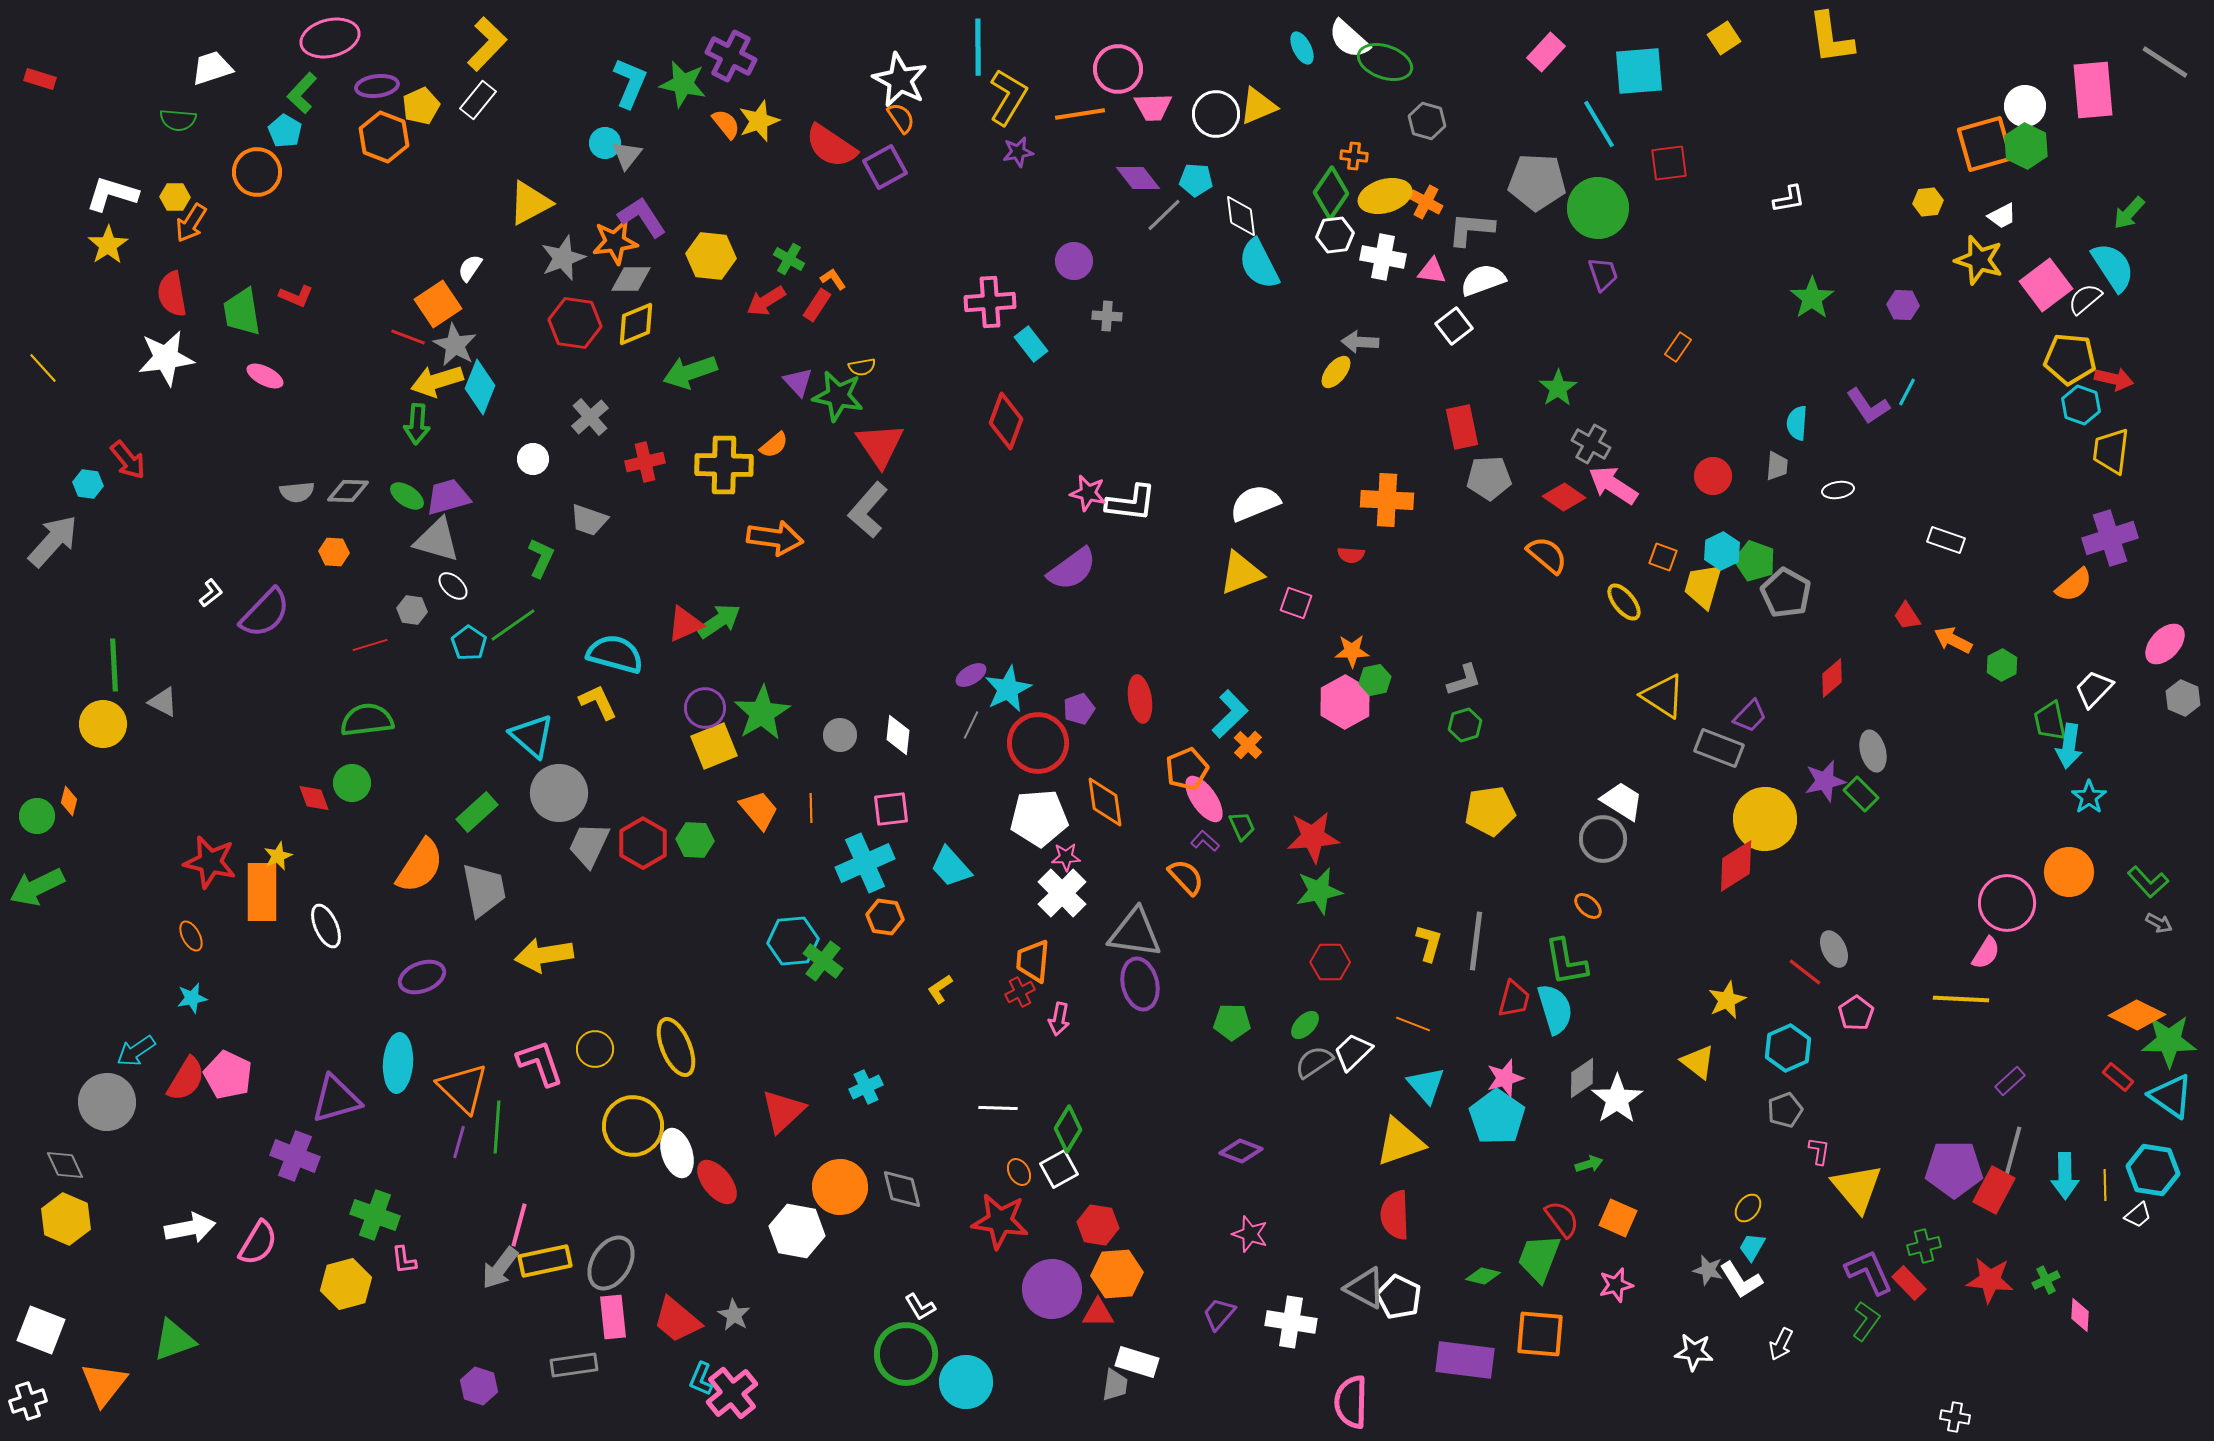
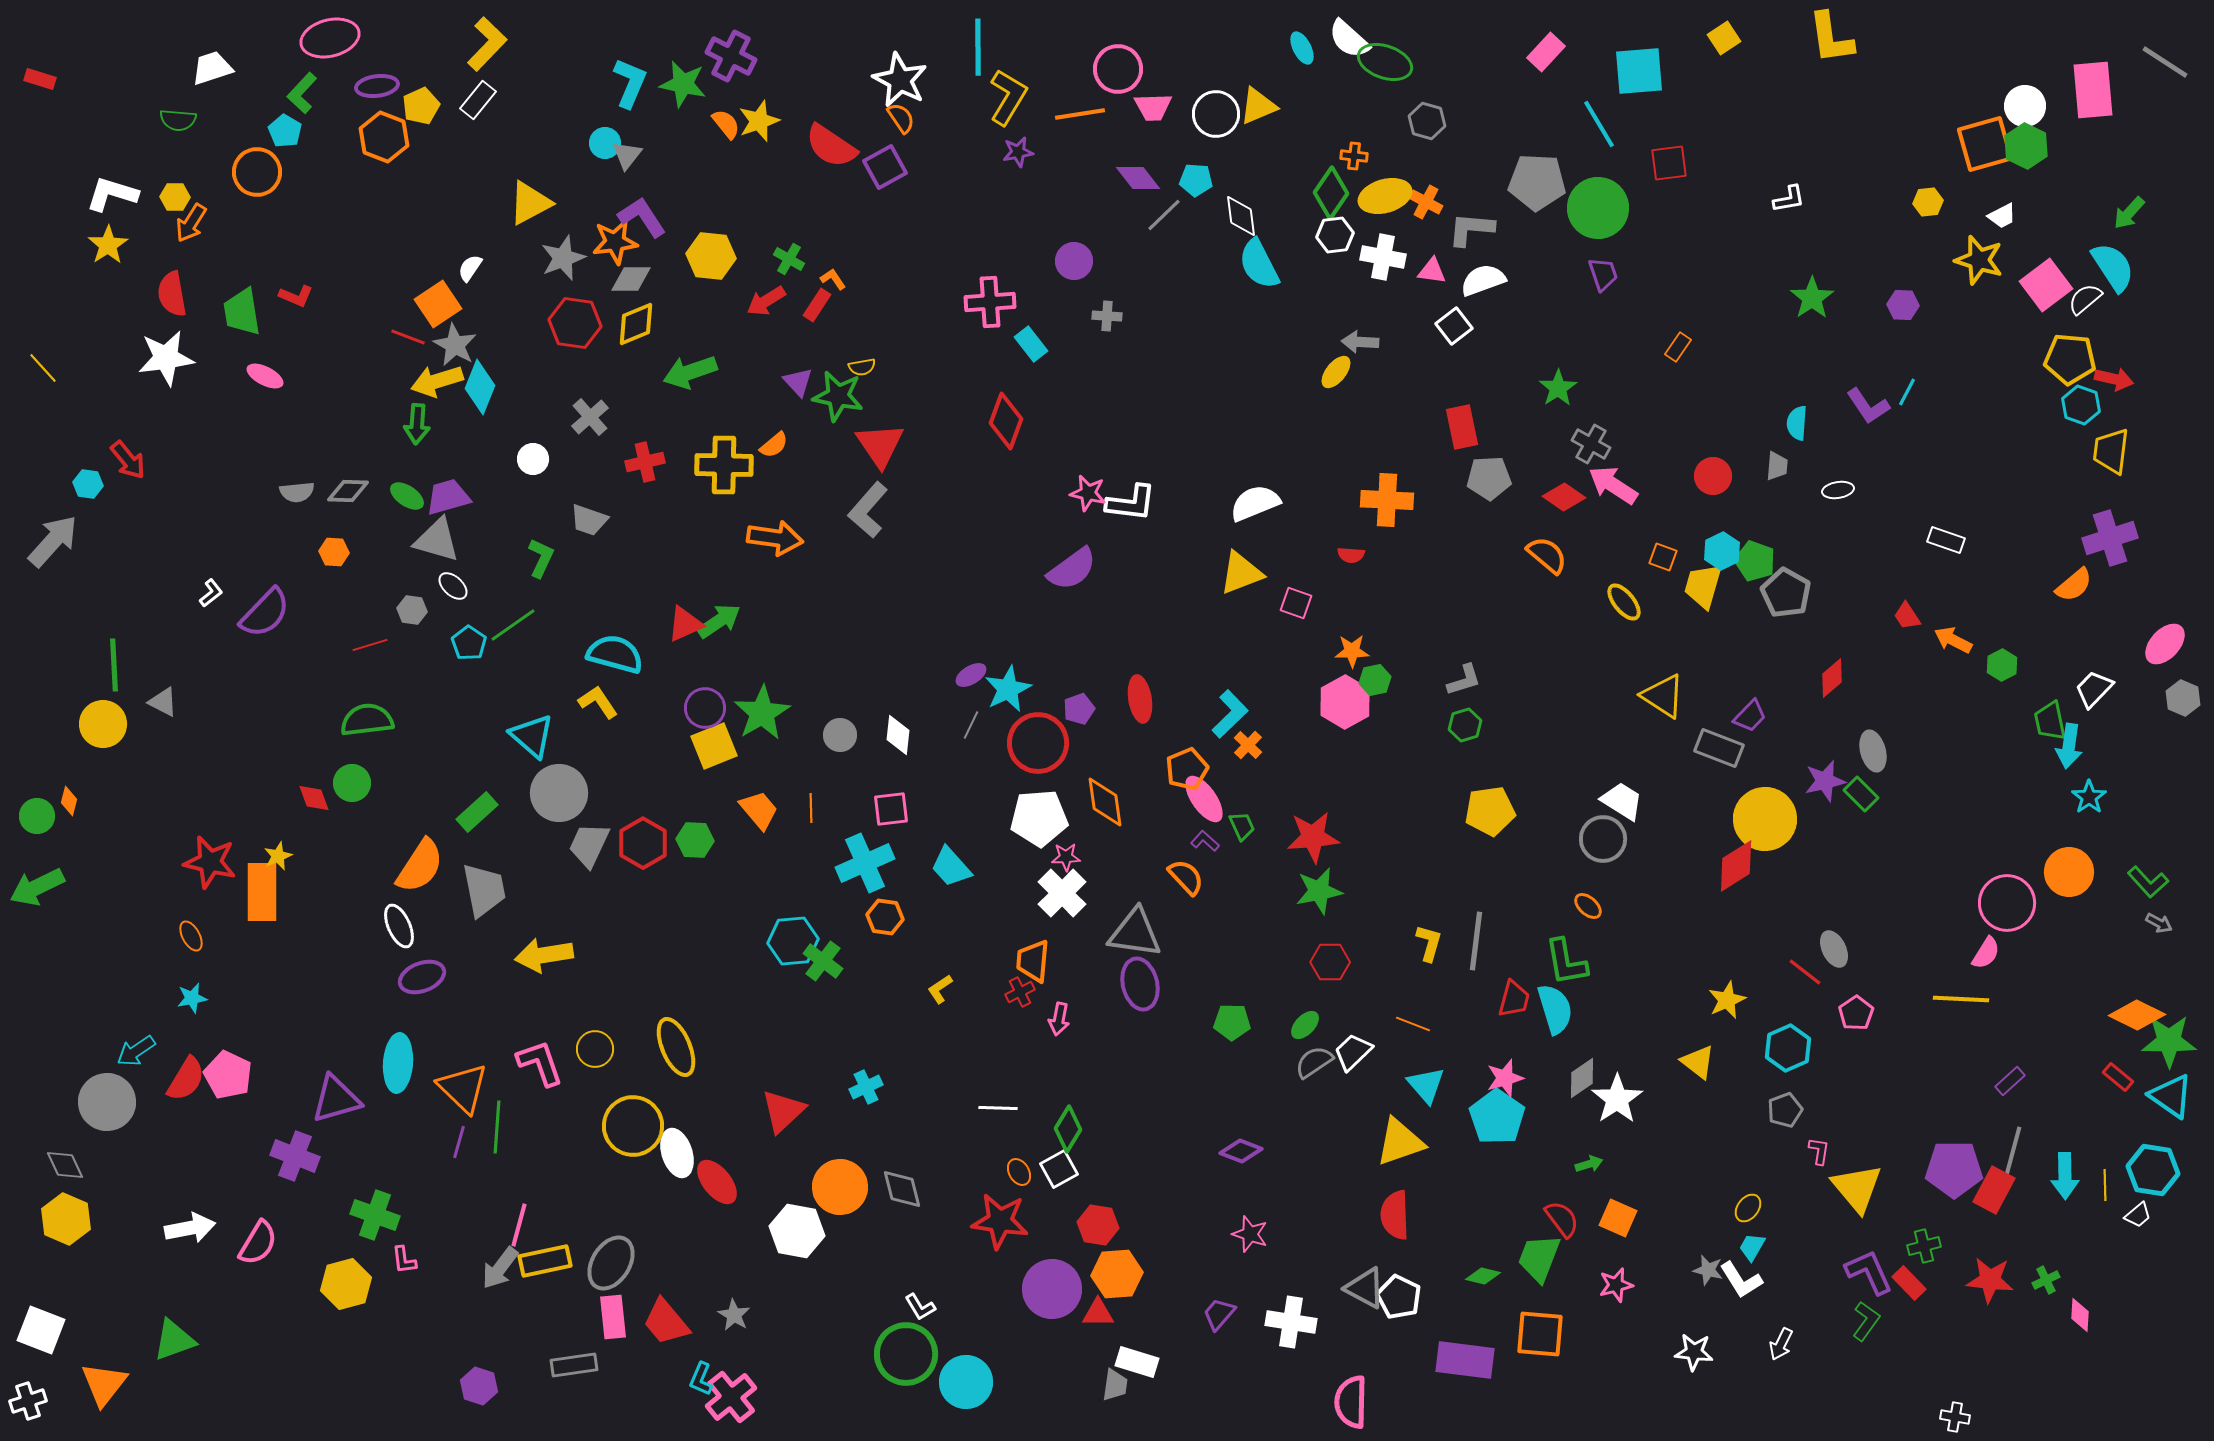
yellow L-shape at (598, 702): rotated 9 degrees counterclockwise
white ellipse at (326, 926): moved 73 px right
red trapezoid at (677, 1320): moved 11 px left, 2 px down; rotated 10 degrees clockwise
pink cross at (732, 1393): moved 1 px left, 4 px down
